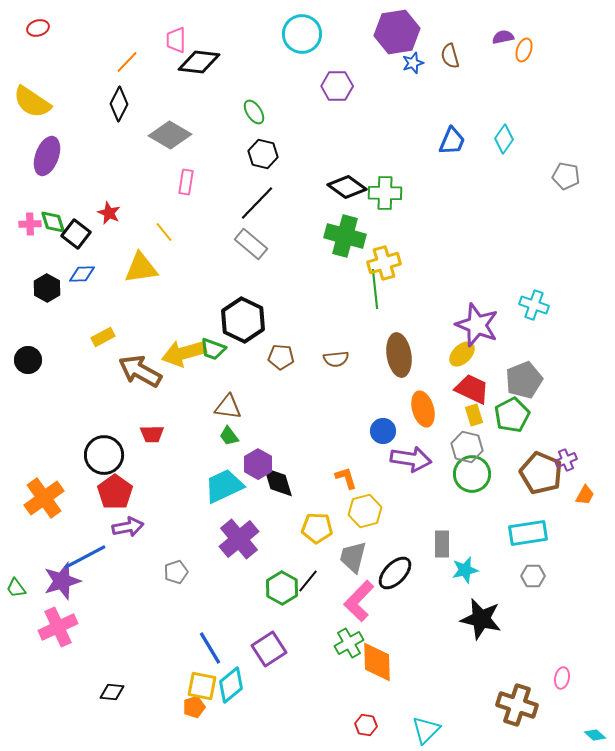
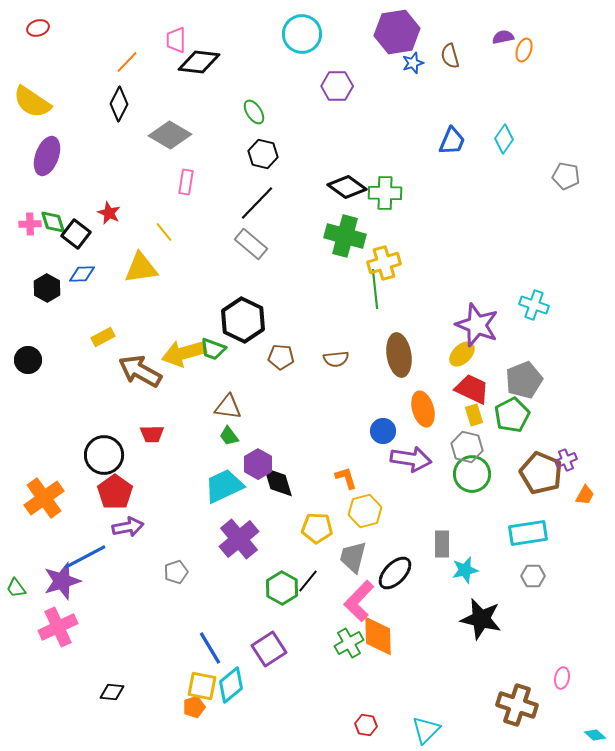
orange diamond at (377, 662): moved 1 px right, 26 px up
